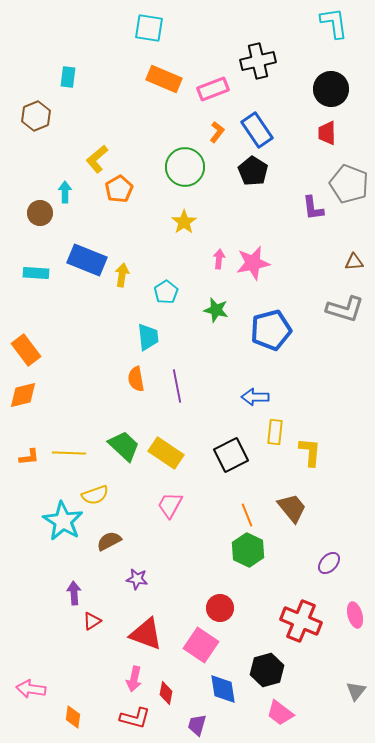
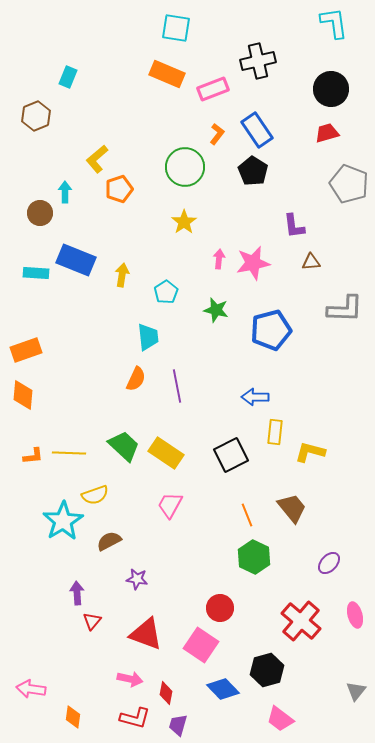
cyan square at (149, 28): moved 27 px right
cyan rectangle at (68, 77): rotated 15 degrees clockwise
orange rectangle at (164, 79): moved 3 px right, 5 px up
orange L-shape at (217, 132): moved 2 px down
red trapezoid at (327, 133): rotated 75 degrees clockwise
orange pentagon at (119, 189): rotated 12 degrees clockwise
purple L-shape at (313, 208): moved 19 px left, 18 px down
blue rectangle at (87, 260): moved 11 px left
brown triangle at (354, 262): moved 43 px left
gray L-shape at (345, 309): rotated 15 degrees counterclockwise
orange rectangle at (26, 350): rotated 72 degrees counterclockwise
orange semicircle at (136, 379): rotated 145 degrees counterclockwise
orange diamond at (23, 395): rotated 72 degrees counterclockwise
yellow L-shape at (310, 452): rotated 80 degrees counterclockwise
orange L-shape at (29, 457): moved 4 px right, 1 px up
cyan star at (63, 521): rotated 9 degrees clockwise
green hexagon at (248, 550): moved 6 px right, 7 px down
purple arrow at (74, 593): moved 3 px right
red triangle at (92, 621): rotated 18 degrees counterclockwise
red cross at (301, 621): rotated 18 degrees clockwise
pink arrow at (134, 679): moved 4 px left; rotated 90 degrees counterclockwise
blue diamond at (223, 689): rotated 36 degrees counterclockwise
pink trapezoid at (280, 713): moved 6 px down
purple trapezoid at (197, 725): moved 19 px left
